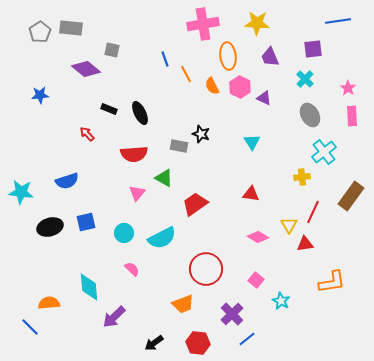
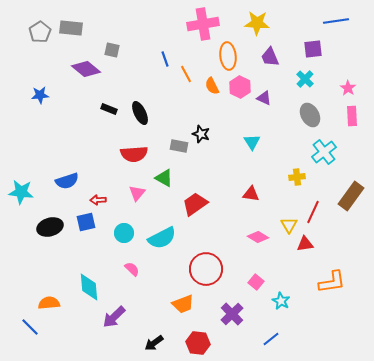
blue line at (338, 21): moved 2 px left
red arrow at (87, 134): moved 11 px right, 66 px down; rotated 49 degrees counterclockwise
yellow cross at (302, 177): moved 5 px left
pink square at (256, 280): moved 2 px down
blue line at (247, 339): moved 24 px right
